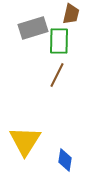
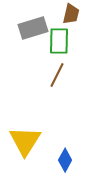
blue diamond: rotated 20 degrees clockwise
